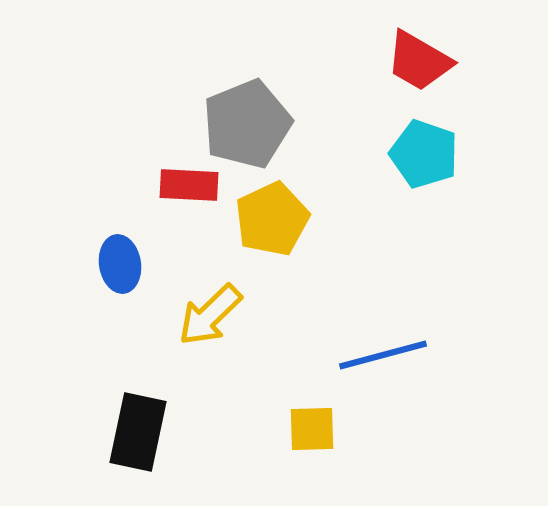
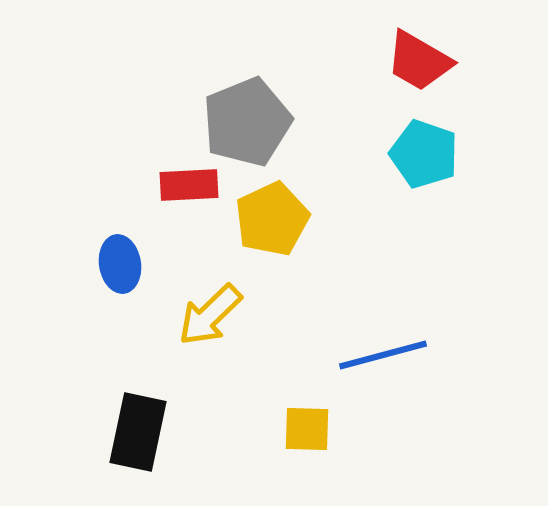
gray pentagon: moved 2 px up
red rectangle: rotated 6 degrees counterclockwise
yellow square: moved 5 px left; rotated 4 degrees clockwise
